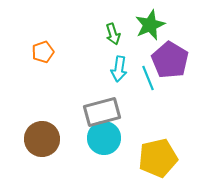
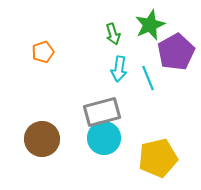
purple pentagon: moved 6 px right, 8 px up; rotated 12 degrees clockwise
